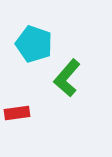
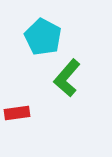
cyan pentagon: moved 9 px right, 7 px up; rotated 9 degrees clockwise
